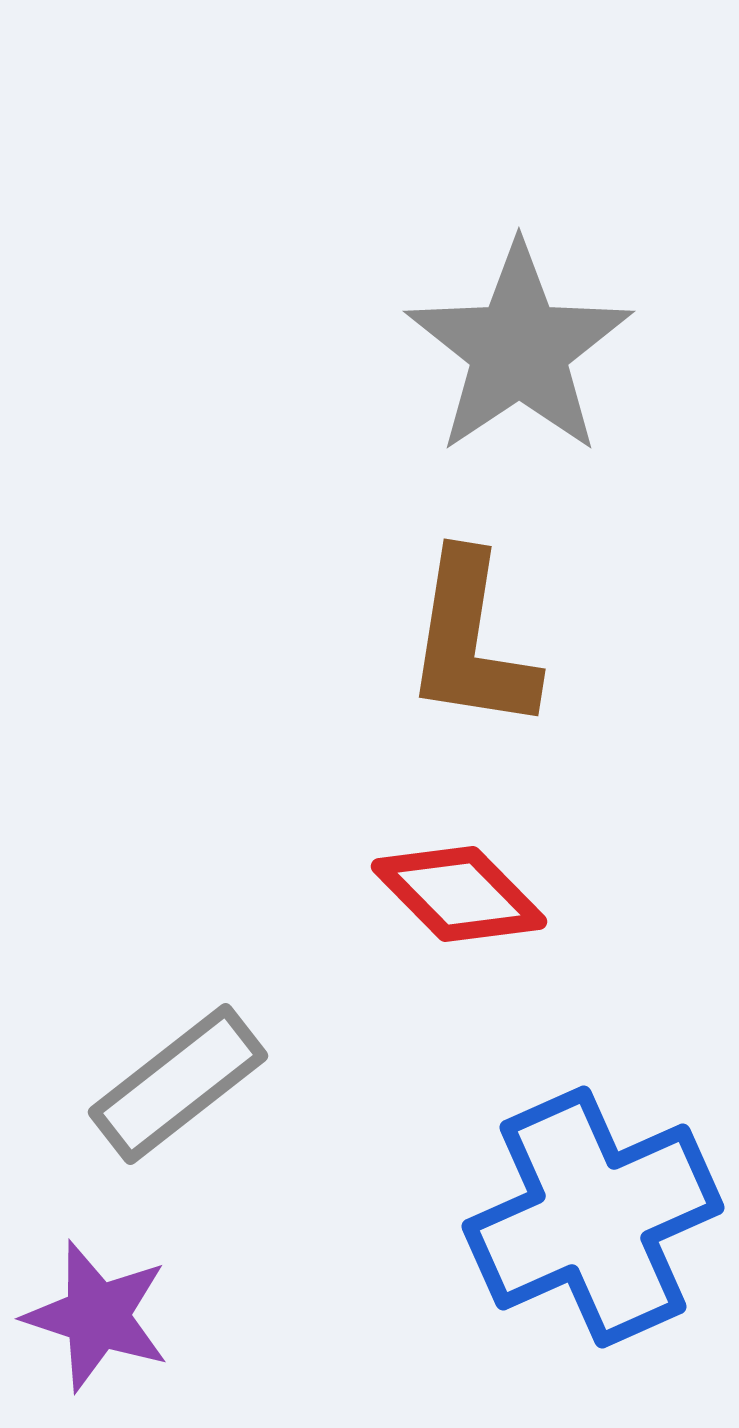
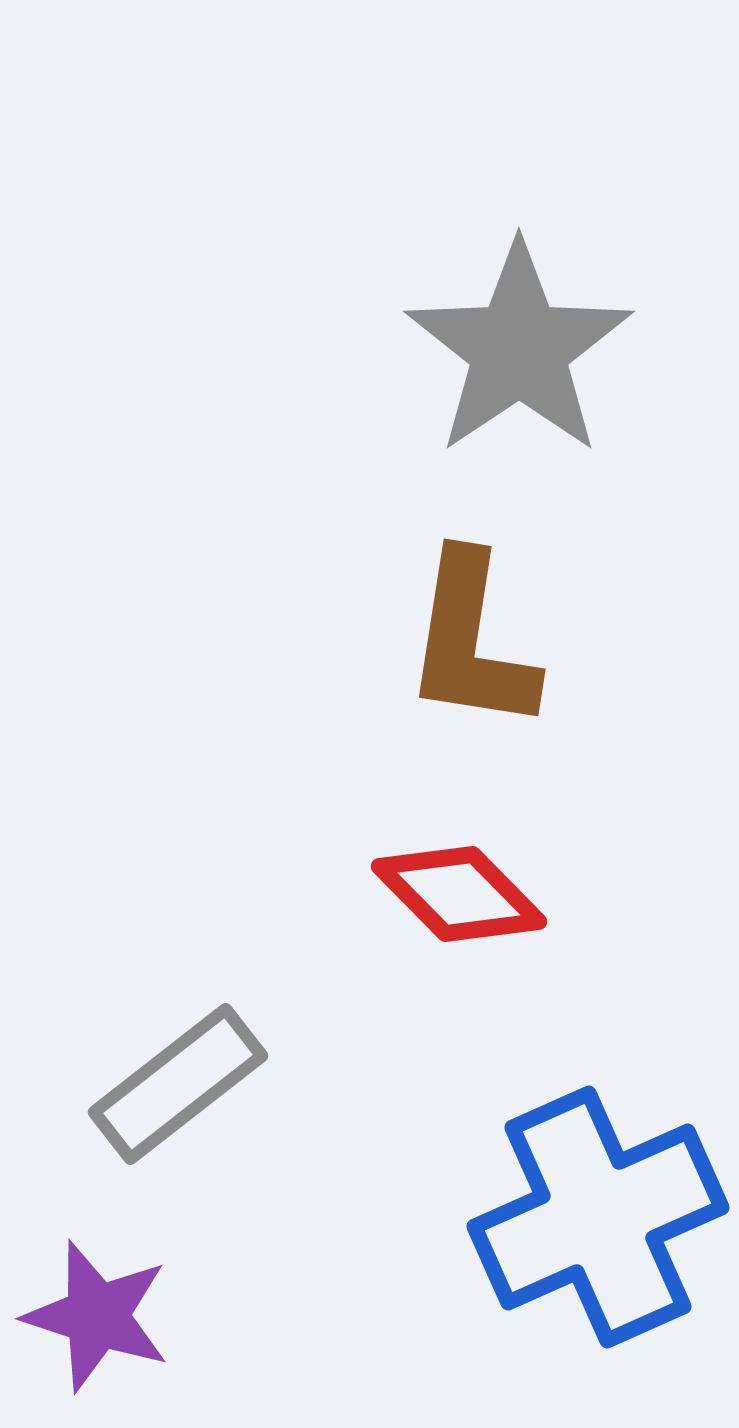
blue cross: moved 5 px right
